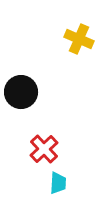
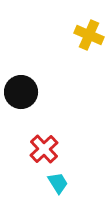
yellow cross: moved 10 px right, 4 px up
cyan trapezoid: rotated 35 degrees counterclockwise
